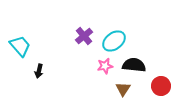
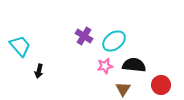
purple cross: rotated 18 degrees counterclockwise
red circle: moved 1 px up
